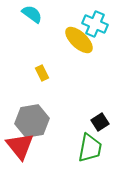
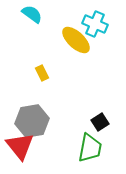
yellow ellipse: moved 3 px left
